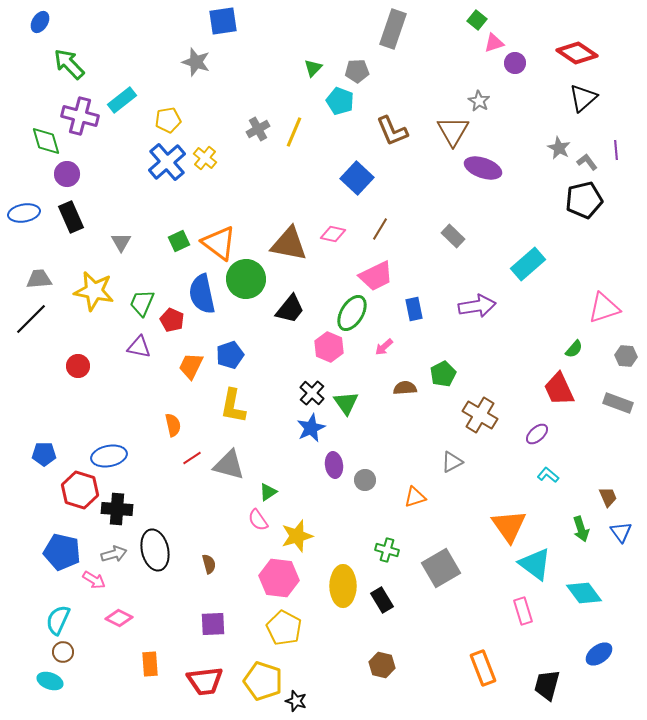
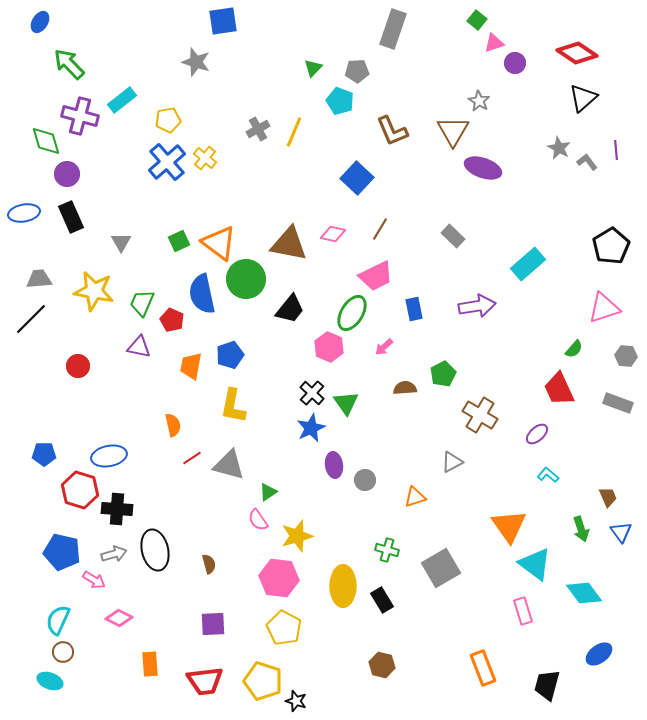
black pentagon at (584, 200): moved 27 px right, 46 px down; rotated 18 degrees counterclockwise
orange trapezoid at (191, 366): rotated 16 degrees counterclockwise
